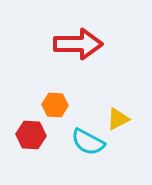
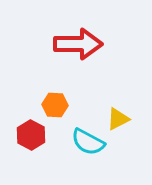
red hexagon: rotated 24 degrees clockwise
